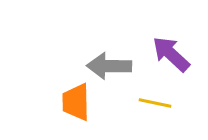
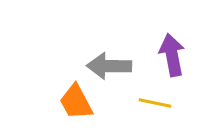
purple arrow: moved 1 px right, 1 px down; rotated 36 degrees clockwise
orange trapezoid: rotated 27 degrees counterclockwise
